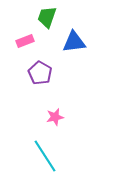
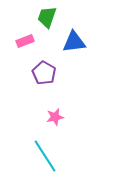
purple pentagon: moved 4 px right
